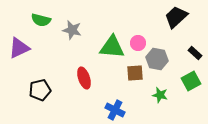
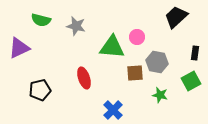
gray star: moved 4 px right, 4 px up
pink circle: moved 1 px left, 6 px up
black rectangle: rotated 56 degrees clockwise
gray hexagon: moved 3 px down
blue cross: moved 2 px left; rotated 18 degrees clockwise
